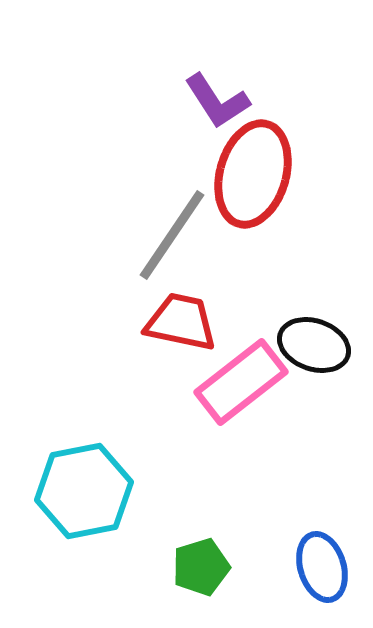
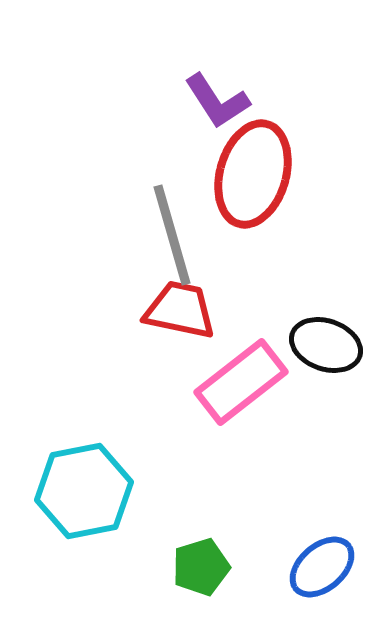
gray line: rotated 50 degrees counterclockwise
red trapezoid: moved 1 px left, 12 px up
black ellipse: moved 12 px right
blue ellipse: rotated 66 degrees clockwise
